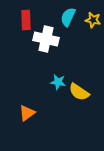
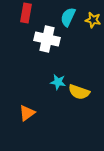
red rectangle: moved 7 px up; rotated 12 degrees clockwise
white cross: moved 1 px right
yellow semicircle: rotated 15 degrees counterclockwise
